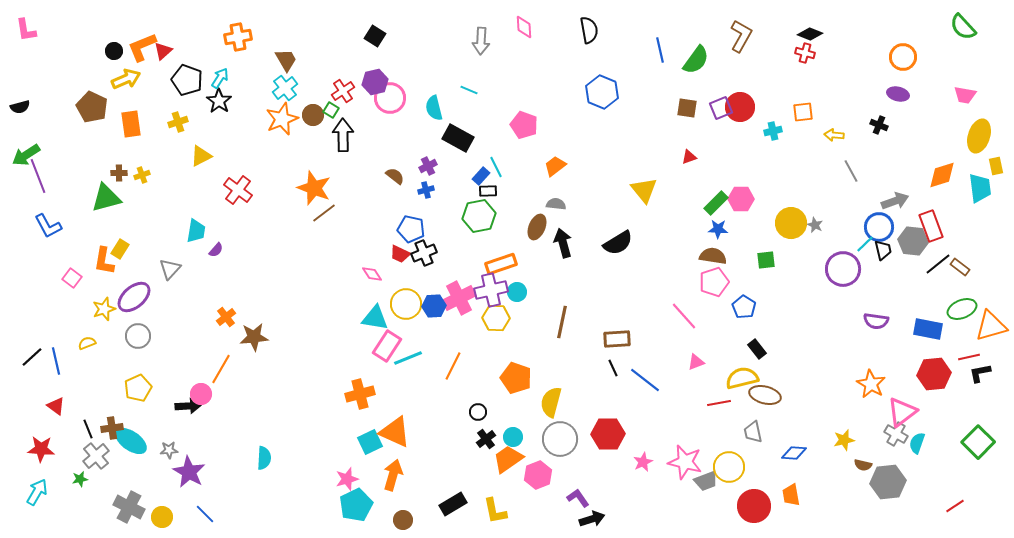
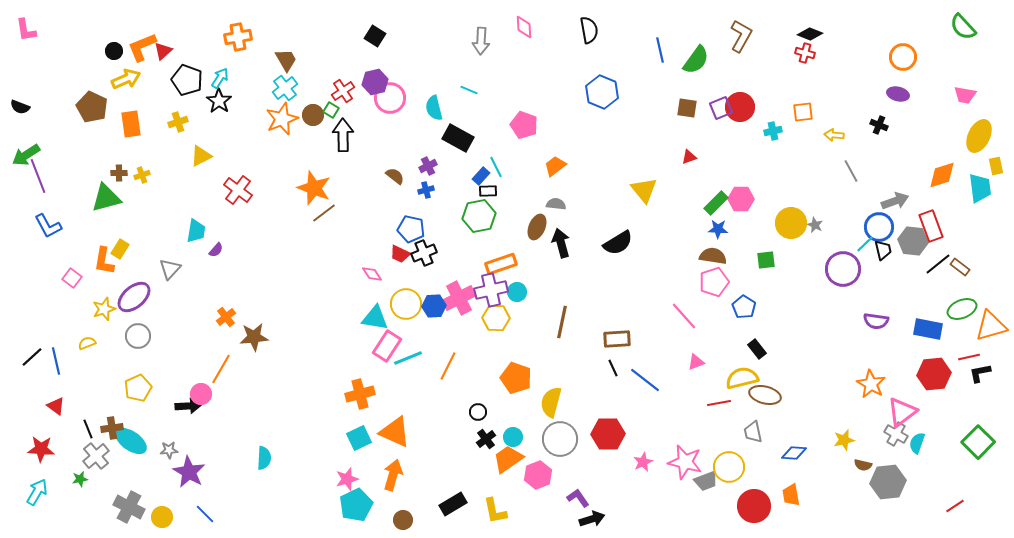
black semicircle at (20, 107): rotated 36 degrees clockwise
yellow ellipse at (979, 136): rotated 8 degrees clockwise
black arrow at (563, 243): moved 2 px left
orange line at (453, 366): moved 5 px left
cyan square at (370, 442): moved 11 px left, 4 px up
